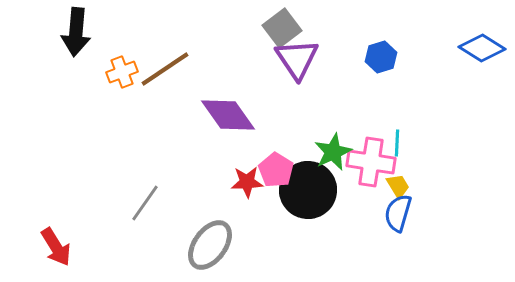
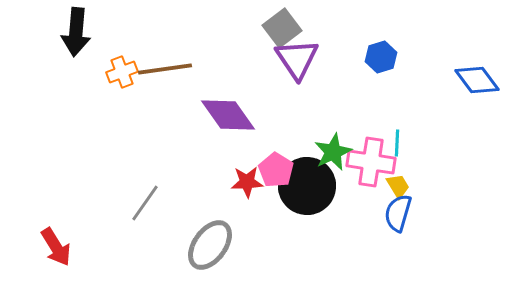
blue diamond: moved 5 px left, 32 px down; rotated 21 degrees clockwise
brown line: rotated 26 degrees clockwise
black circle: moved 1 px left, 4 px up
